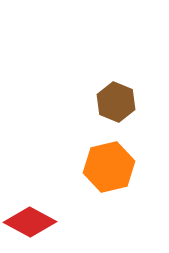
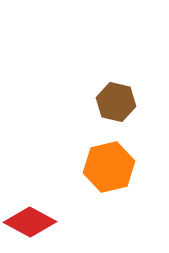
brown hexagon: rotated 9 degrees counterclockwise
